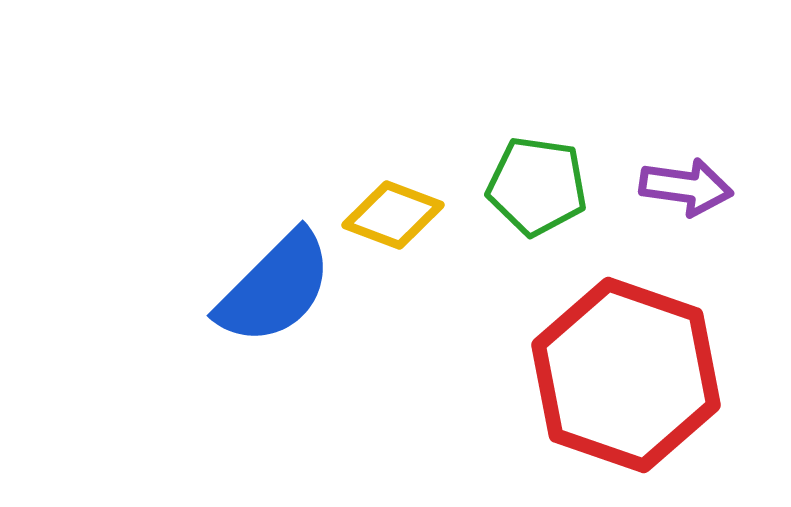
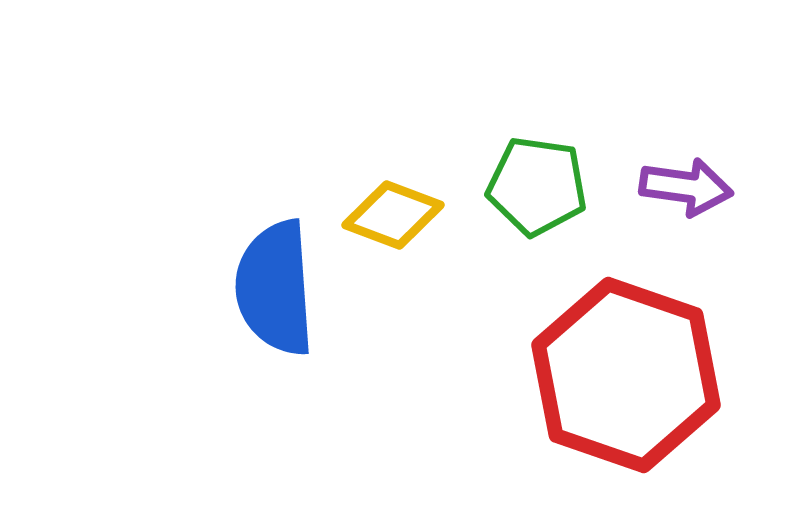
blue semicircle: rotated 131 degrees clockwise
